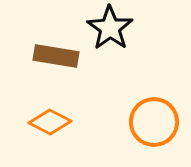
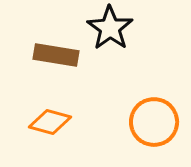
brown rectangle: moved 1 px up
orange diamond: rotated 12 degrees counterclockwise
